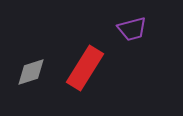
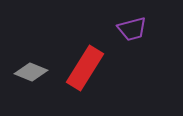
gray diamond: rotated 40 degrees clockwise
